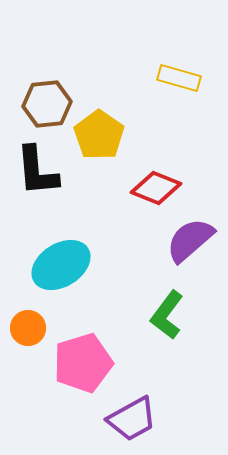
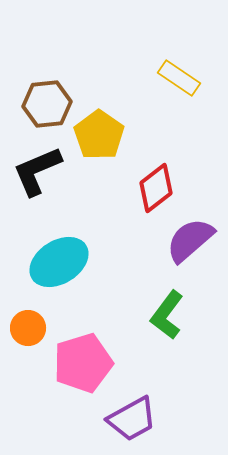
yellow rectangle: rotated 18 degrees clockwise
black L-shape: rotated 72 degrees clockwise
red diamond: rotated 60 degrees counterclockwise
cyan ellipse: moved 2 px left, 3 px up
